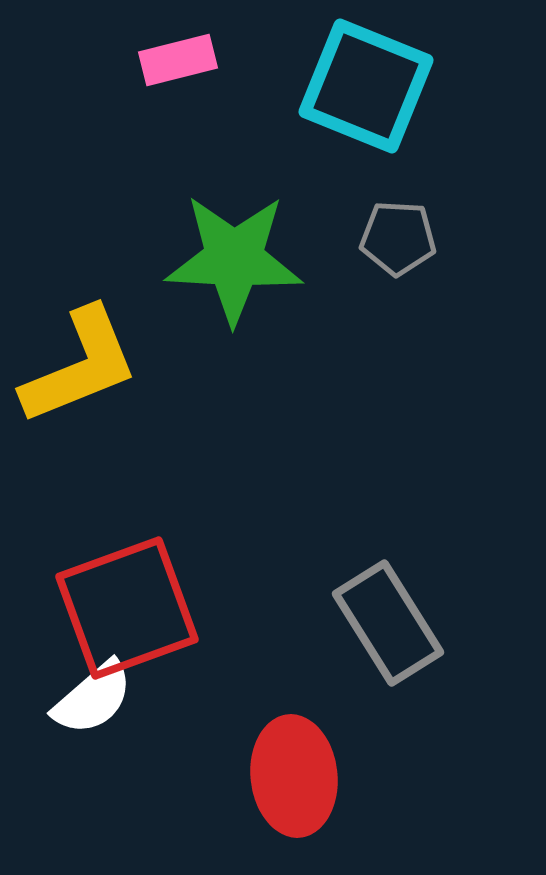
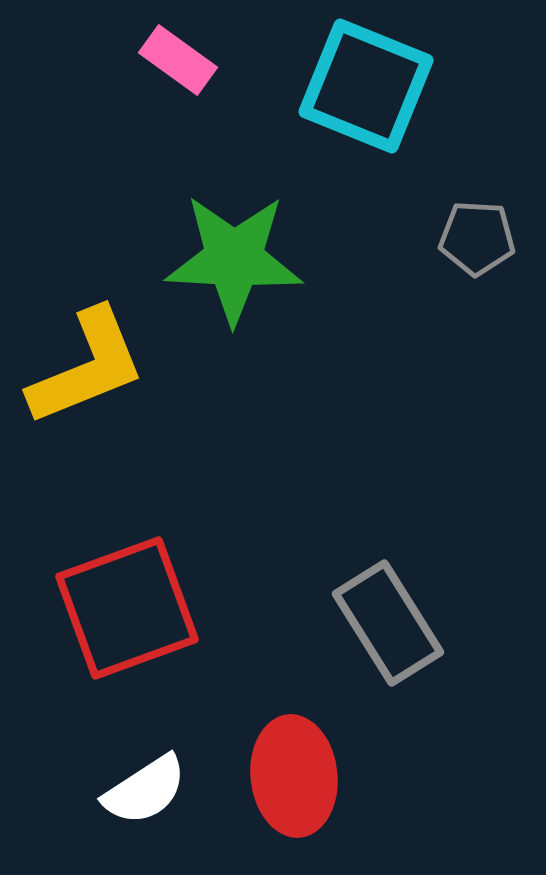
pink rectangle: rotated 50 degrees clockwise
gray pentagon: moved 79 px right
yellow L-shape: moved 7 px right, 1 px down
white semicircle: moved 52 px right, 92 px down; rotated 8 degrees clockwise
